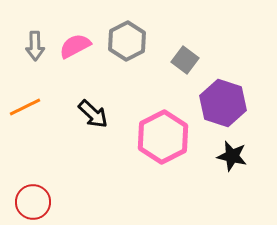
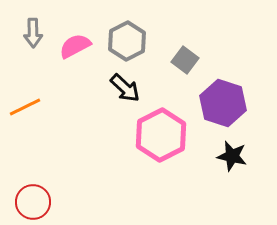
gray arrow: moved 2 px left, 13 px up
black arrow: moved 32 px right, 26 px up
pink hexagon: moved 2 px left, 2 px up
